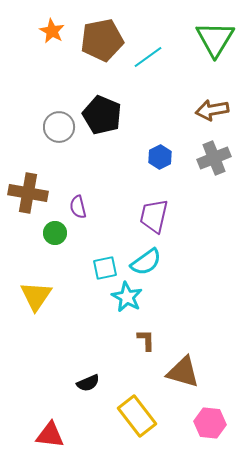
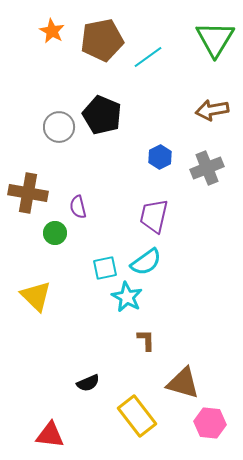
gray cross: moved 7 px left, 10 px down
yellow triangle: rotated 20 degrees counterclockwise
brown triangle: moved 11 px down
